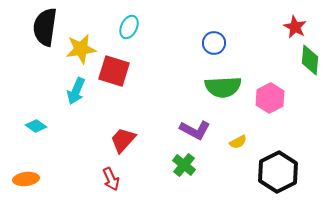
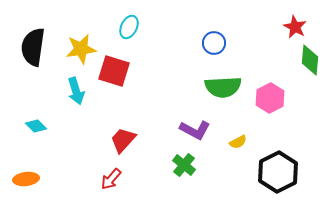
black semicircle: moved 12 px left, 20 px down
cyan arrow: rotated 40 degrees counterclockwise
cyan diamond: rotated 10 degrees clockwise
red arrow: rotated 65 degrees clockwise
